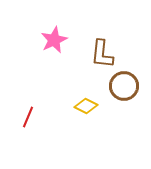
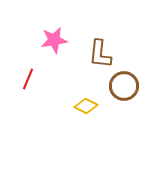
pink star: rotated 16 degrees clockwise
brown L-shape: moved 2 px left
red line: moved 38 px up
